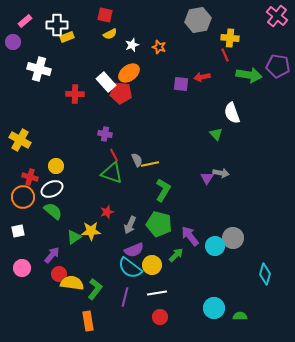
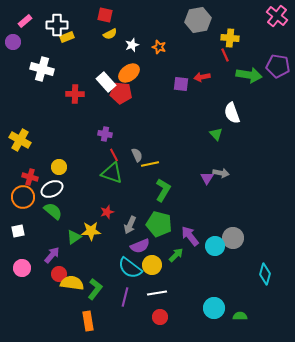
white cross at (39, 69): moved 3 px right
gray semicircle at (137, 160): moved 5 px up
yellow circle at (56, 166): moved 3 px right, 1 px down
purple semicircle at (134, 250): moved 6 px right, 4 px up
